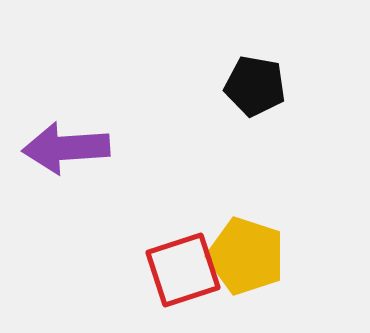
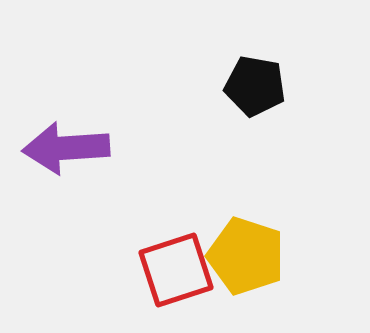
red square: moved 7 px left
